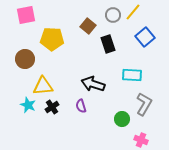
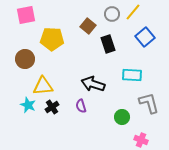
gray circle: moved 1 px left, 1 px up
gray L-shape: moved 5 px right, 1 px up; rotated 45 degrees counterclockwise
green circle: moved 2 px up
